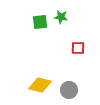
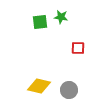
yellow diamond: moved 1 px left, 1 px down
